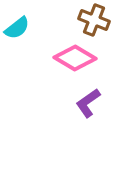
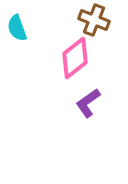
cyan semicircle: rotated 108 degrees clockwise
pink diamond: rotated 69 degrees counterclockwise
